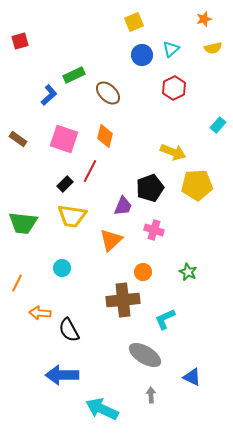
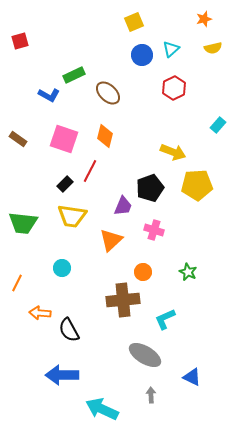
blue L-shape: rotated 70 degrees clockwise
